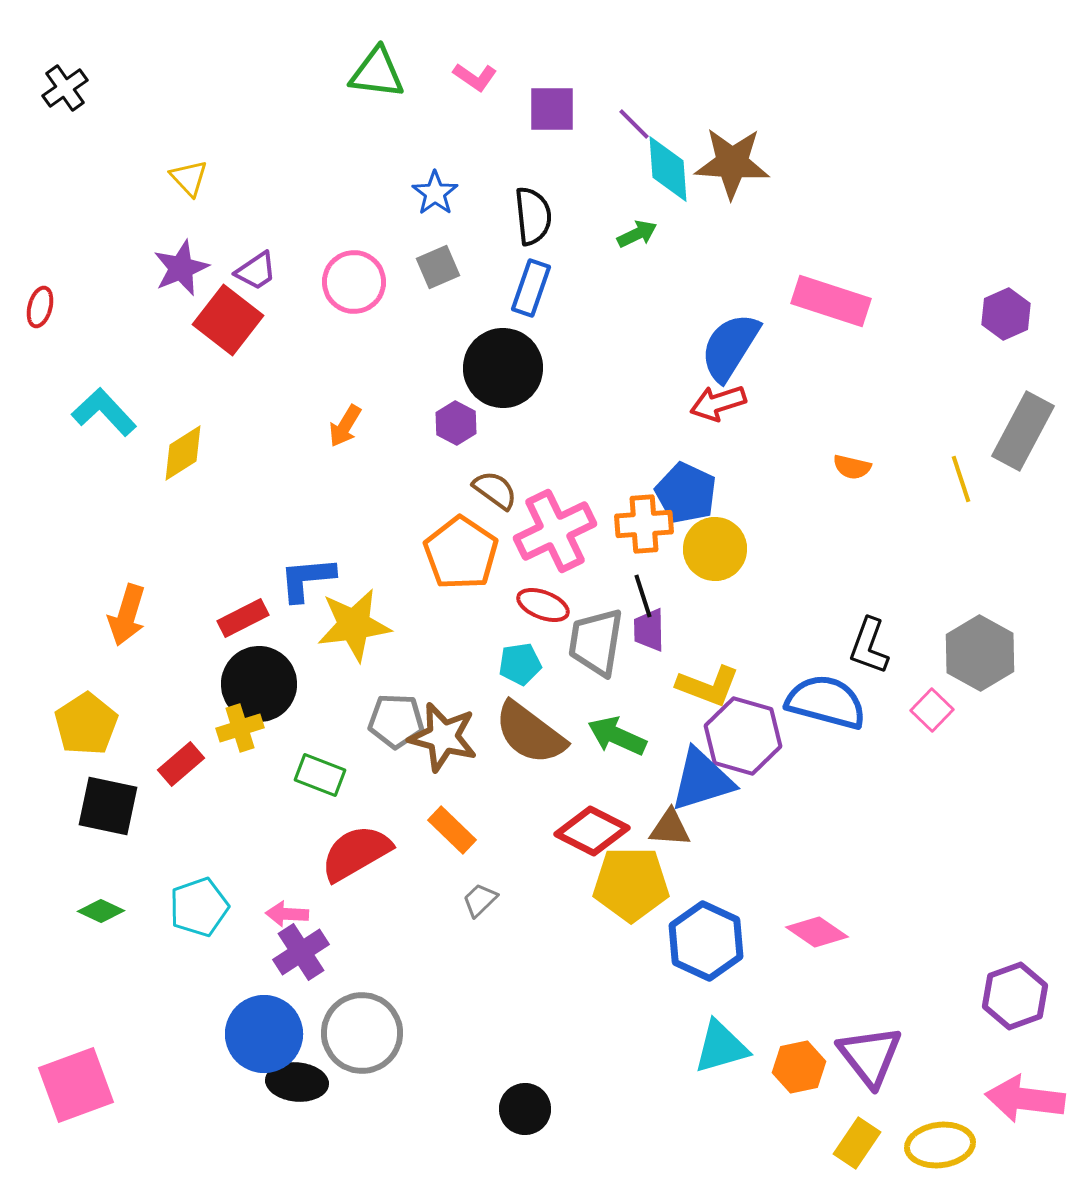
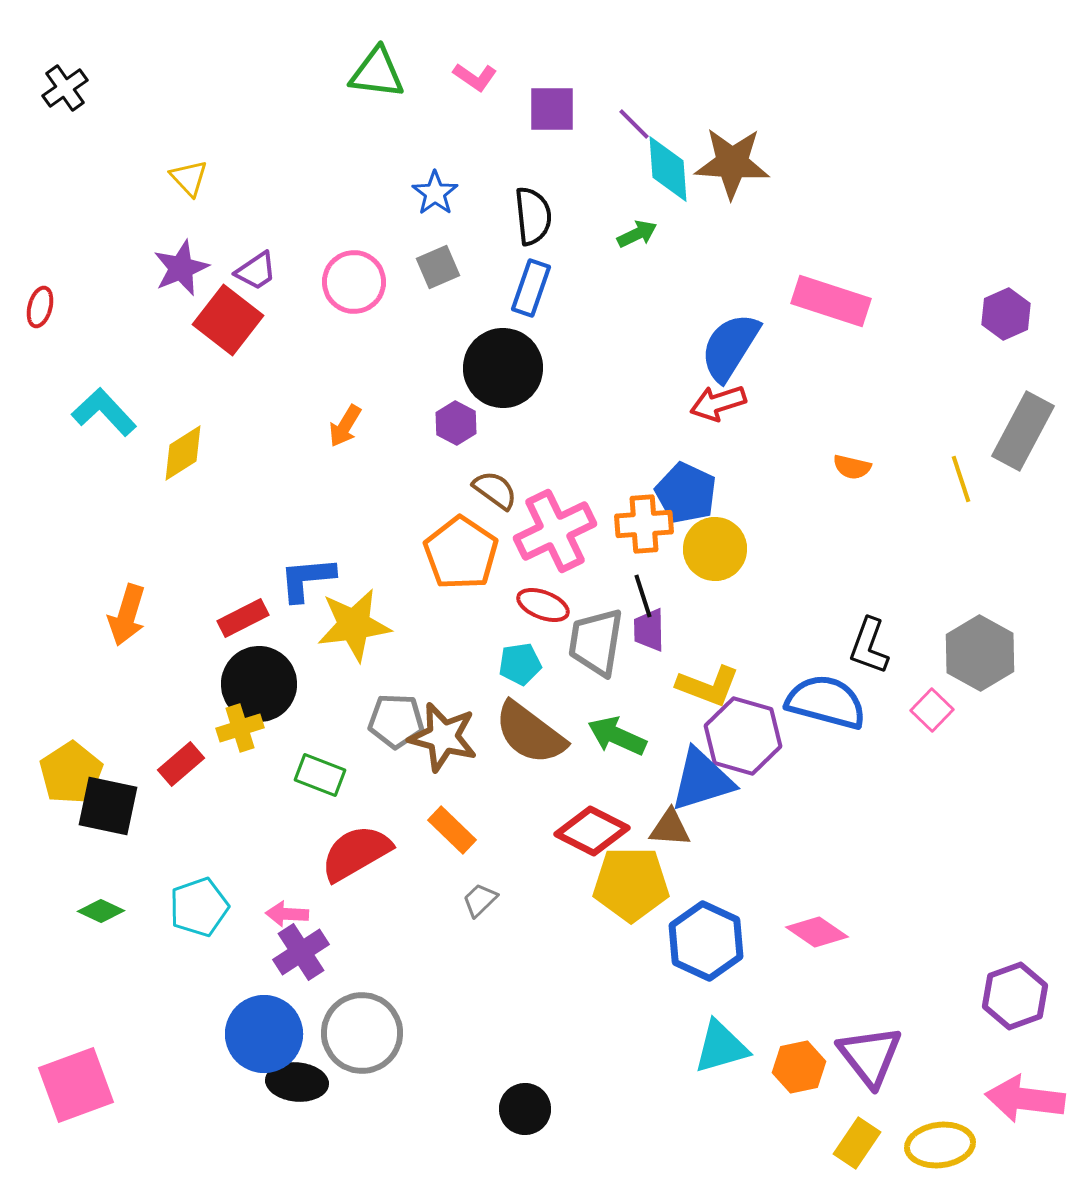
yellow pentagon at (86, 724): moved 15 px left, 49 px down
